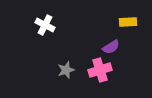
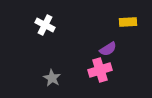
purple semicircle: moved 3 px left, 2 px down
gray star: moved 14 px left, 8 px down; rotated 24 degrees counterclockwise
